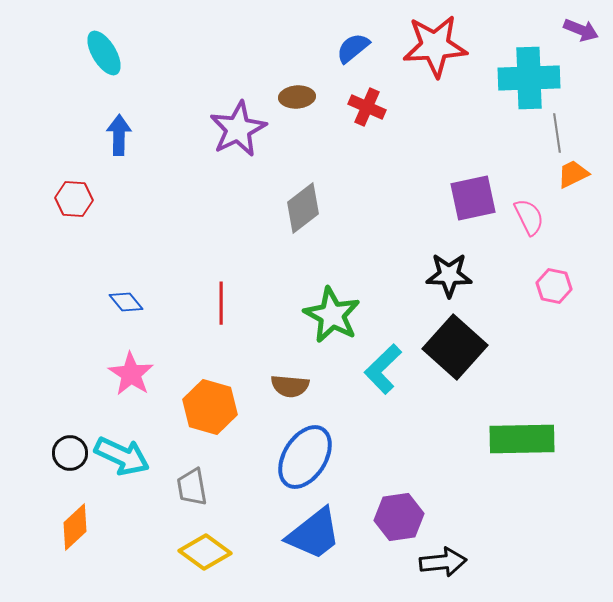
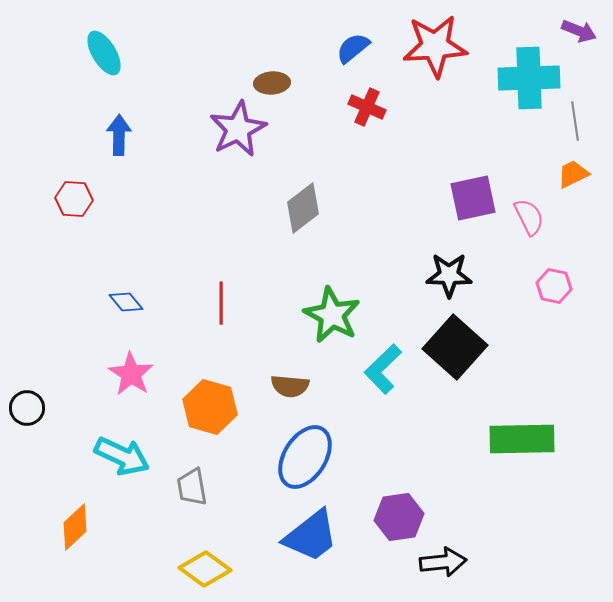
purple arrow: moved 2 px left, 1 px down
brown ellipse: moved 25 px left, 14 px up
gray line: moved 18 px right, 12 px up
black circle: moved 43 px left, 45 px up
blue trapezoid: moved 3 px left, 2 px down
yellow diamond: moved 17 px down
